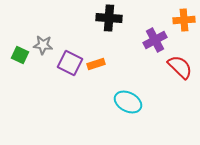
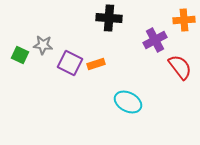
red semicircle: rotated 8 degrees clockwise
